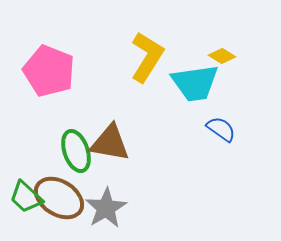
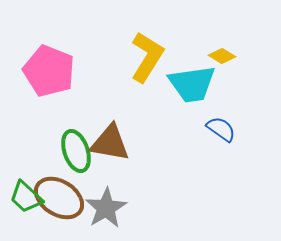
cyan trapezoid: moved 3 px left, 1 px down
